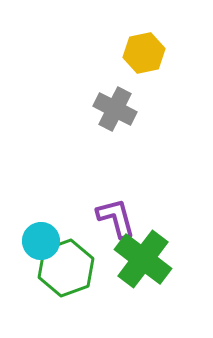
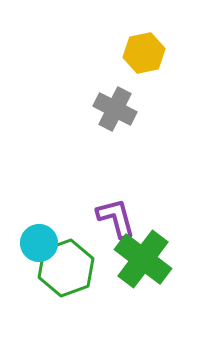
cyan circle: moved 2 px left, 2 px down
